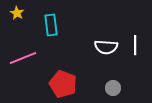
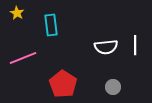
white semicircle: rotated 10 degrees counterclockwise
red pentagon: rotated 12 degrees clockwise
gray circle: moved 1 px up
